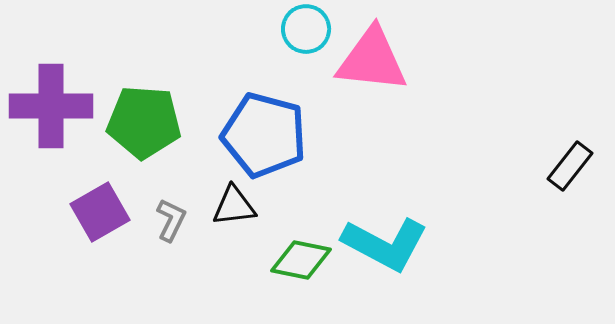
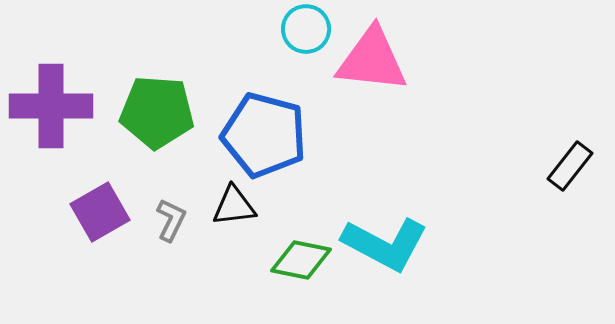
green pentagon: moved 13 px right, 10 px up
